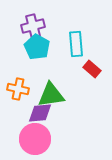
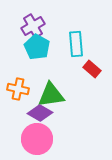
purple cross: rotated 15 degrees counterclockwise
purple diamond: rotated 35 degrees clockwise
pink circle: moved 2 px right
